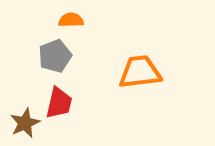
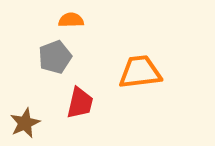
gray pentagon: moved 1 px down
red trapezoid: moved 21 px right
